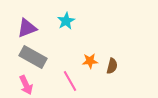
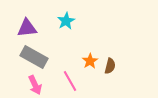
purple triangle: rotated 15 degrees clockwise
gray rectangle: moved 1 px right
orange star: rotated 28 degrees counterclockwise
brown semicircle: moved 2 px left
pink arrow: moved 9 px right
